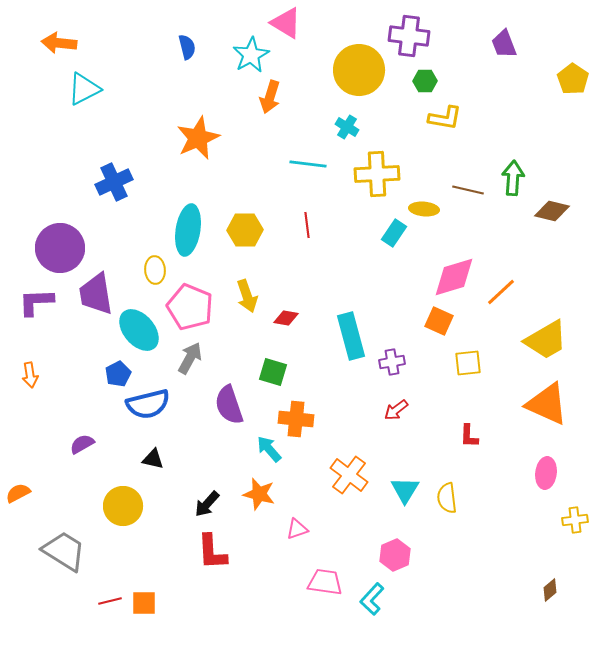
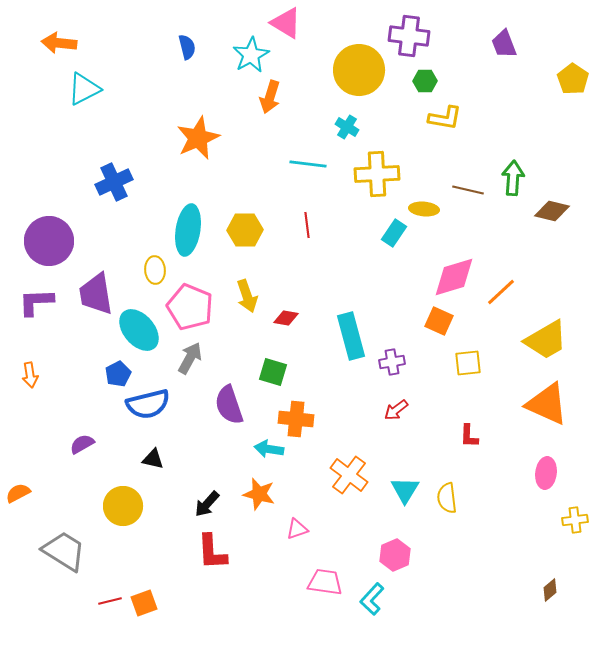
purple circle at (60, 248): moved 11 px left, 7 px up
cyan arrow at (269, 449): rotated 40 degrees counterclockwise
orange square at (144, 603): rotated 20 degrees counterclockwise
